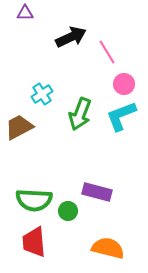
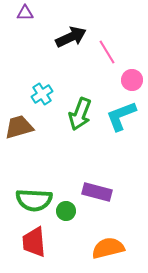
pink circle: moved 8 px right, 4 px up
brown trapezoid: rotated 12 degrees clockwise
green circle: moved 2 px left
orange semicircle: rotated 28 degrees counterclockwise
